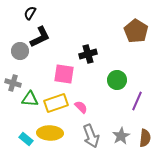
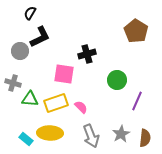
black cross: moved 1 px left
gray star: moved 2 px up
